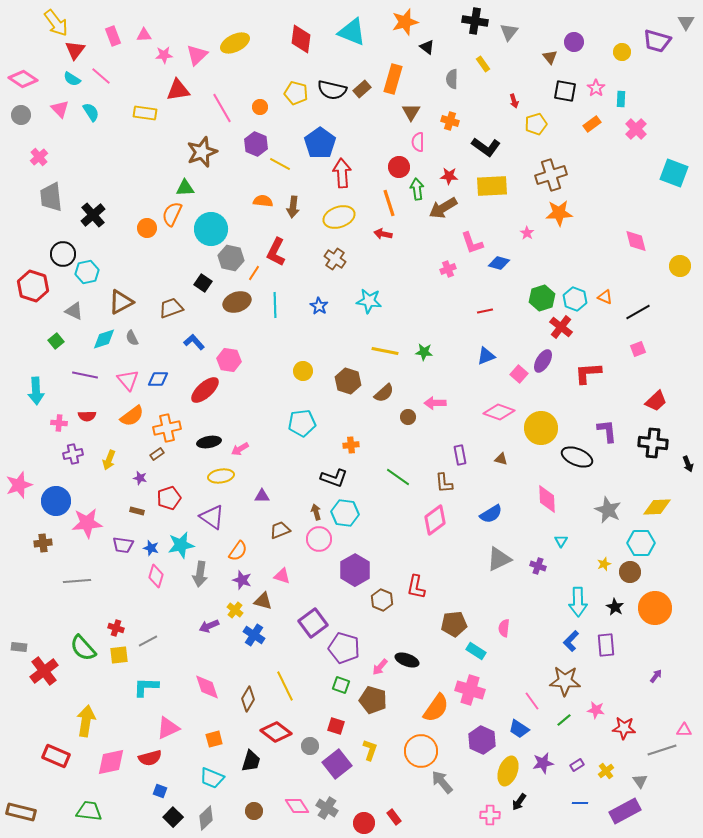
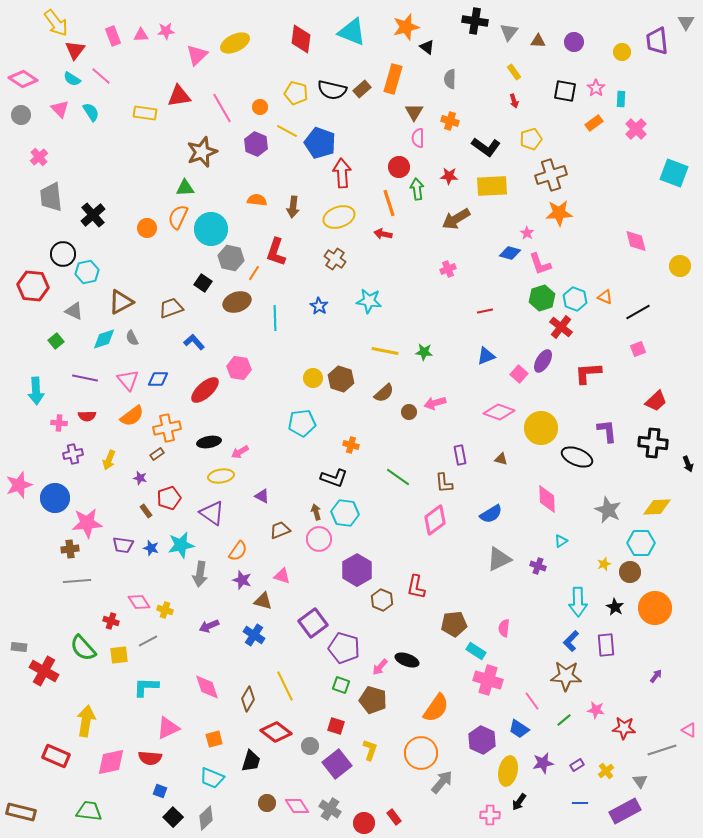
orange star at (405, 22): moved 1 px right, 5 px down
pink triangle at (144, 35): moved 3 px left
purple trapezoid at (657, 41): rotated 68 degrees clockwise
pink star at (164, 55): moved 2 px right, 24 px up
brown triangle at (550, 57): moved 12 px left, 16 px up; rotated 49 degrees counterclockwise
yellow rectangle at (483, 64): moved 31 px right, 8 px down
gray semicircle at (452, 79): moved 2 px left
red triangle at (178, 90): moved 1 px right, 6 px down
brown triangle at (411, 112): moved 3 px right
yellow pentagon at (536, 124): moved 5 px left, 15 px down
orange rectangle at (592, 124): moved 2 px right, 1 px up
pink semicircle at (418, 142): moved 4 px up
blue pentagon at (320, 143): rotated 16 degrees counterclockwise
yellow line at (280, 164): moved 7 px right, 33 px up
orange semicircle at (263, 201): moved 6 px left, 1 px up
brown arrow at (443, 208): moved 13 px right, 11 px down
orange semicircle at (172, 214): moved 6 px right, 3 px down
pink L-shape at (472, 243): moved 68 px right, 21 px down
red L-shape at (276, 252): rotated 8 degrees counterclockwise
blue diamond at (499, 263): moved 11 px right, 10 px up
red hexagon at (33, 286): rotated 12 degrees counterclockwise
cyan line at (275, 305): moved 13 px down
pink hexagon at (229, 360): moved 10 px right, 8 px down
yellow circle at (303, 371): moved 10 px right, 7 px down
purple line at (85, 375): moved 3 px down
brown hexagon at (348, 381): moved 7 px left, 2 px up
pink arrow at (435, 403): rotated 15 degrees counterclockwise
brown circle at (408, 417): moved 1 px right, 5 px up
orange cross at (351, 445): rotated 21 degrees clockwise
pink arrow at (240, 449): moved 3 px down
purple triangle at (262, 496): rotated 28 degrees clockwise
blue circle at (56, 501): moved 1 px left, 3 px up
brown rectangle at (137, 511): moved 9 px right; rotated 40 degrees clockwise
purple triangle at (212, 517): moved 4 px up
cyan triangle at (561, 541): rotated 24 degrees clockwise
brown cross at (43, 543): moved 27 px right, 6 px down
purple hexagon at (355, 570): moved 2 px right
pink diamond at (156, 576): moved 17 px left, 26 px down; rotated 50 degrees counterclockwise
yellow cross at (235, 610): moved 70 px left; rotated 21 degrees counterclockwise
red cross at (116, 628): moved 5 px left, 7 px up
red cross at (44, 671): rotated 24 degrees counterclockwise
brown star at (565, 681): moved 1 px right, 5 px up
pink cross at (470, 690): moved 18 px right, 10 px up
pink triangle at (684, 730): moved 5 px right; rotated 28 degrees clockwise
orange circle at (421, 751): moved 2 px down
red semicircle at (150, 758): rotated 20 degrees clockwise
yellow ellipse at (508, 771): rotated 8 degrees counterclockwise
gray arrow at (442, 782): rotated 80 degrees clockwise
gray cross at (327, 808): moved 3 px right, 1 px down
brown circle at (254, 811): moved 13 px right, 8 px up
